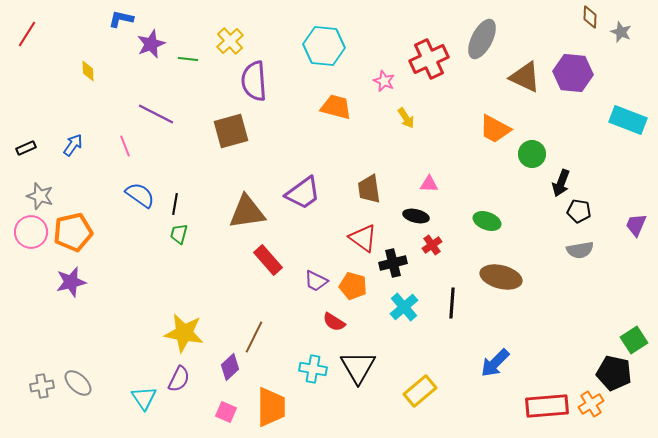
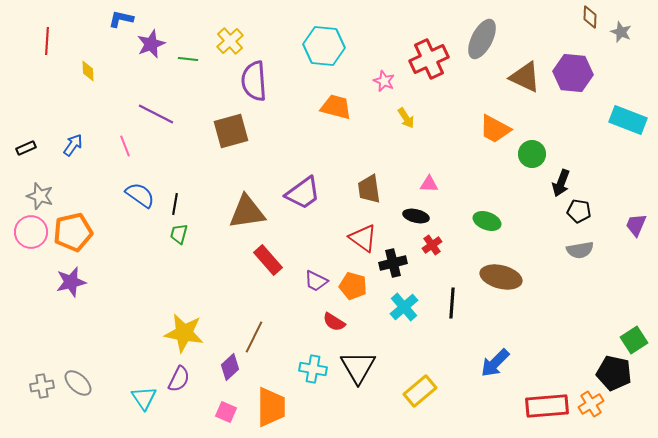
red line at (27, 34): moved 20 px right, 7 px down; rotated 28 degrees counterclockwise
